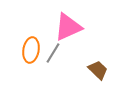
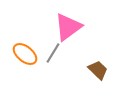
pink triangle: rotated 12 degrees counterclockwise
orange ellipse: moved 6 px left, 4 px down; rotated 60 degrees counterclockwise
